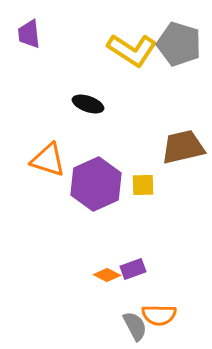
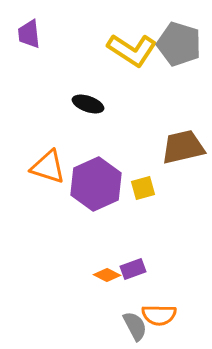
orange triangle: moved 7 px down
yellow square: moved 3 px down; rotated 15 degrees counterclockwise
